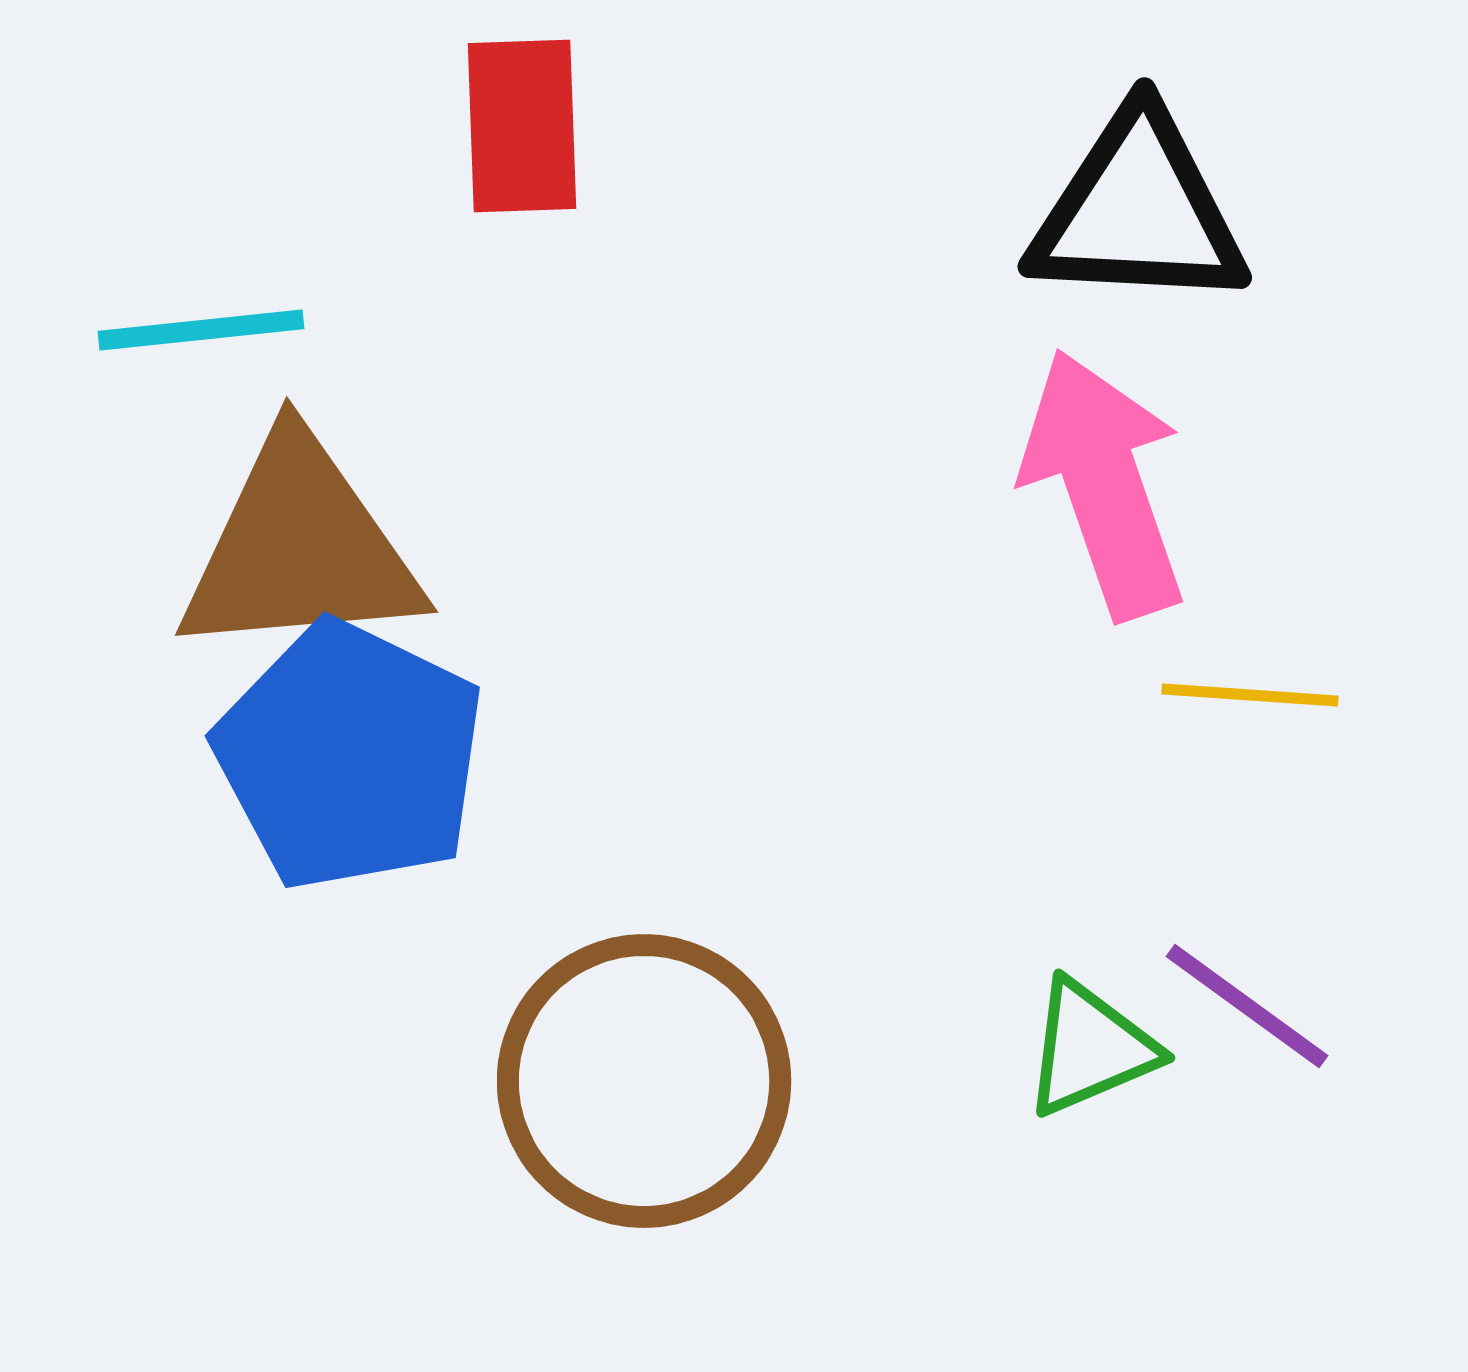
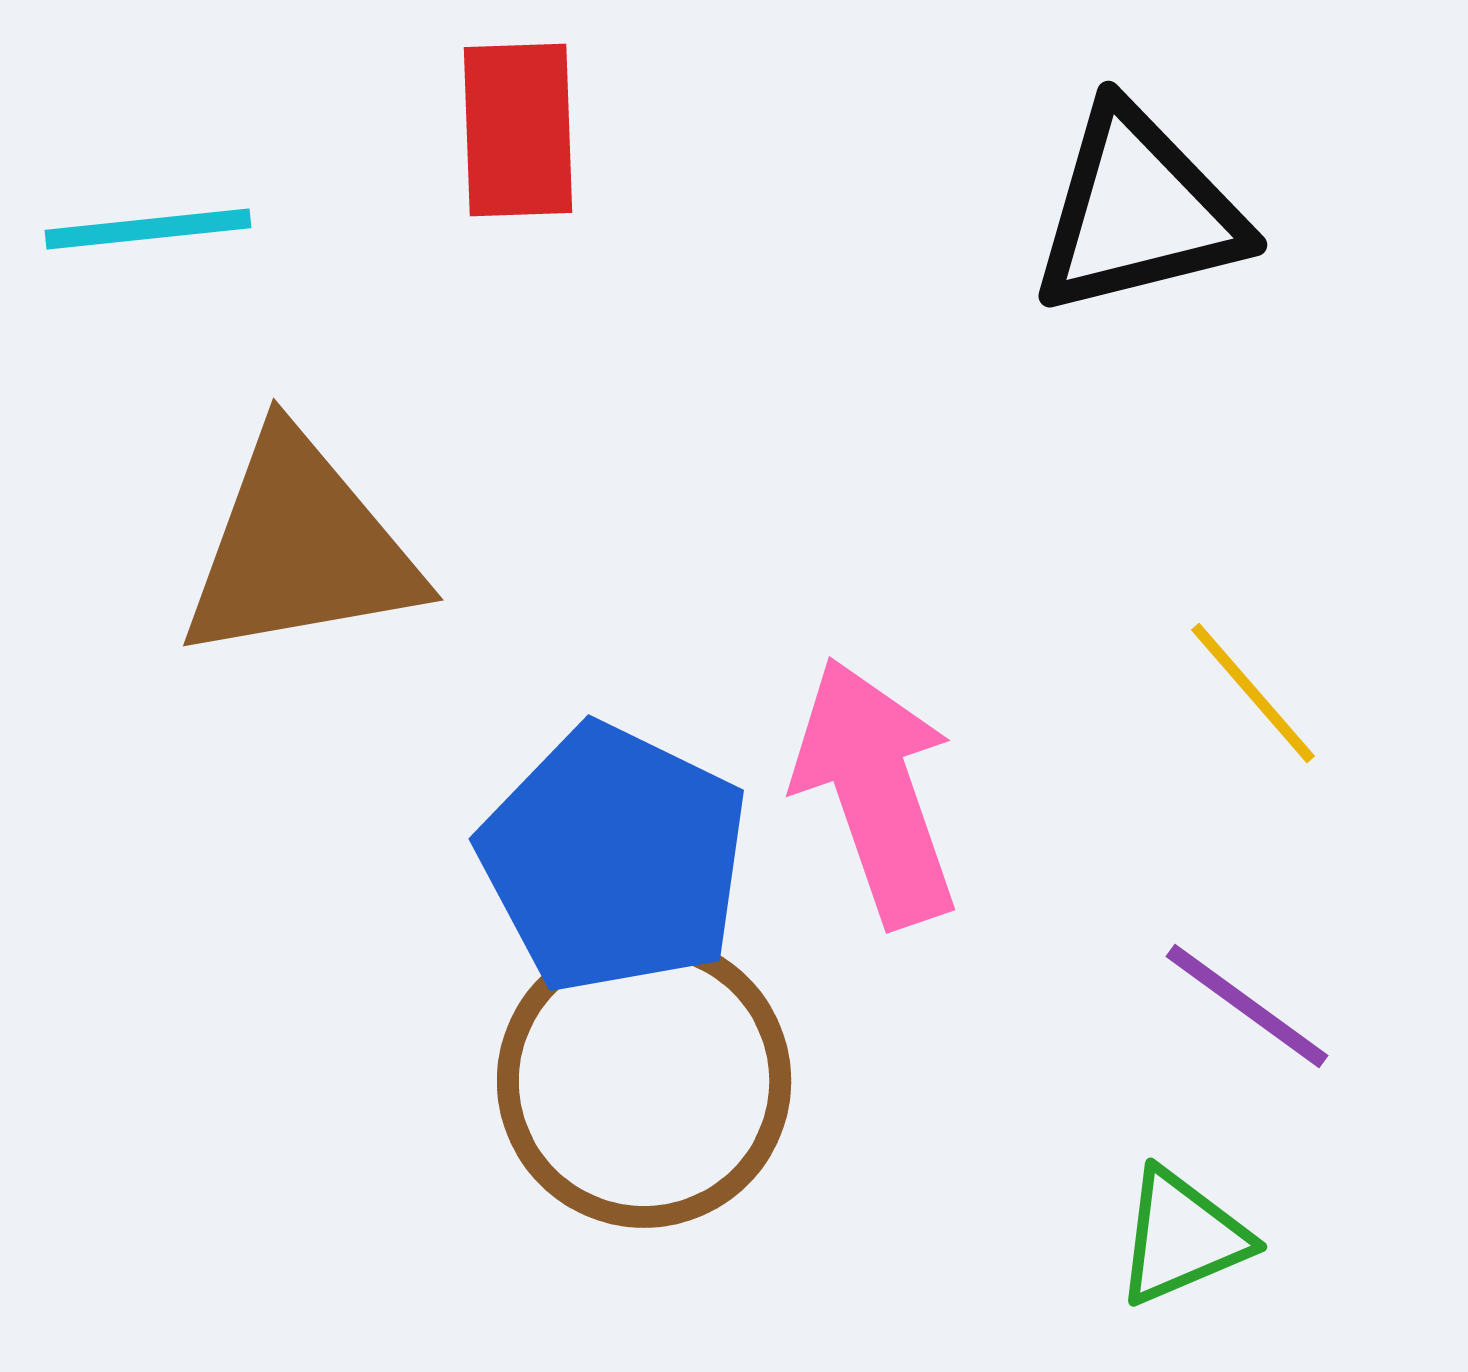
red rectangle: moved 4 px left, 4 px down
black triangle: rotated 17 degrees counterclockwise
cyan line: moved 53 px left, 101 px up
pink arrow: moved 228 px left, 308 px down
brown triangle: rotated 5 degrees counterclockwise
yellow line: moved 3 px right, 2 px up; rotated 45 degrees clockwise
blue pentagon: moved 264 px right, 103 px down
green triangle: moved 92 px right, 189 px down
